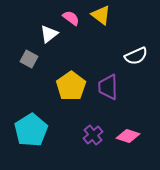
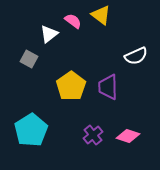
pink semicircle: moved 2 px right, 3 px down
